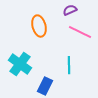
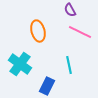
purple semicircle: rotated 96 degrees counterclockwise
orange ellipse: moved 1 px left, 5 px down
cyan line: rotated 12 degrees counterclockwise
blue rectangle: moved 2 px right
